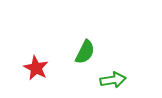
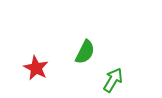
green arrow: rotated 50 degrees counterclockwise
